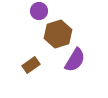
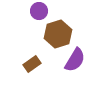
brown rectangle: moved 1 px right, 1 px up
